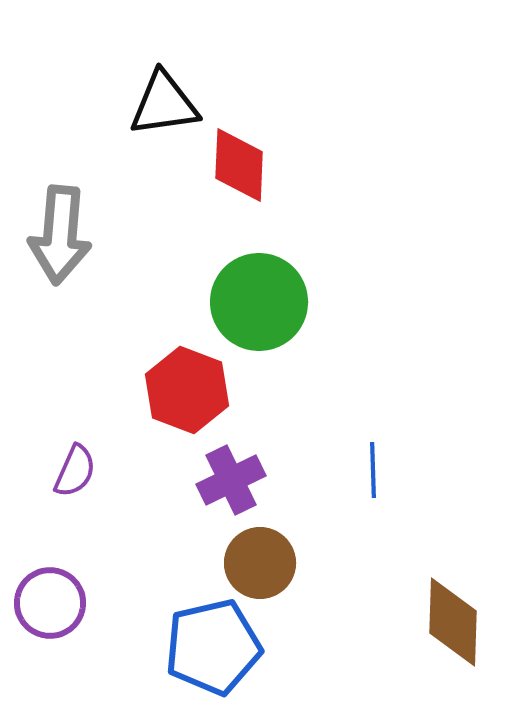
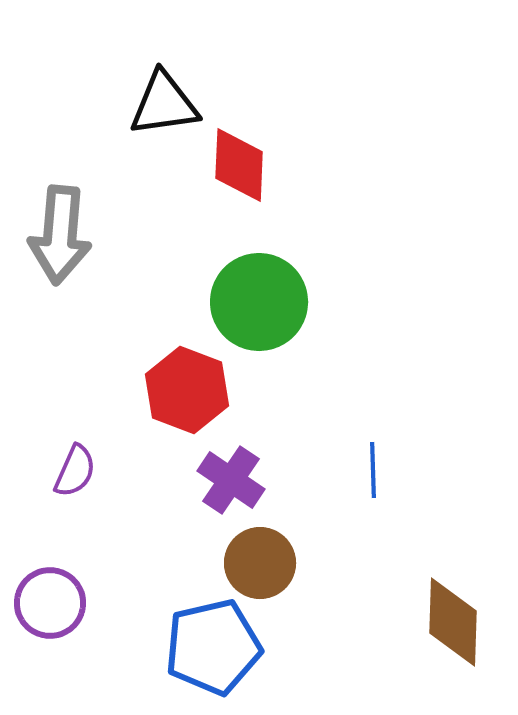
purple cross: rotated 30 degrees counterclockwise
